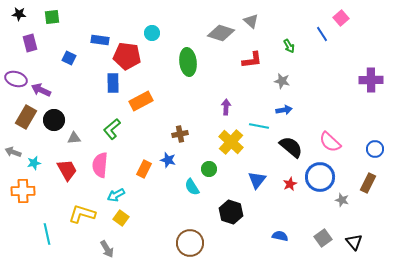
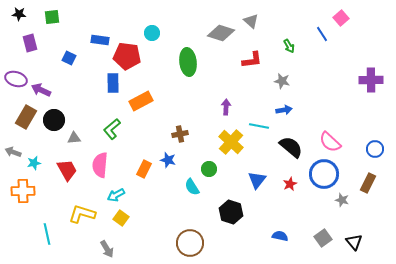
blue circle at (320, 177): moved 4 px right, 3 px up
